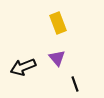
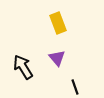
black arrow: rotated 80 degrees clockwise
black line: moved 3 px down
